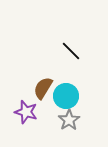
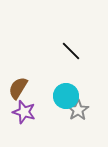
brown semicircle: moved 25 px left
purple star: moved 2 px left
gray star: moved 9 px right, 10 px up
